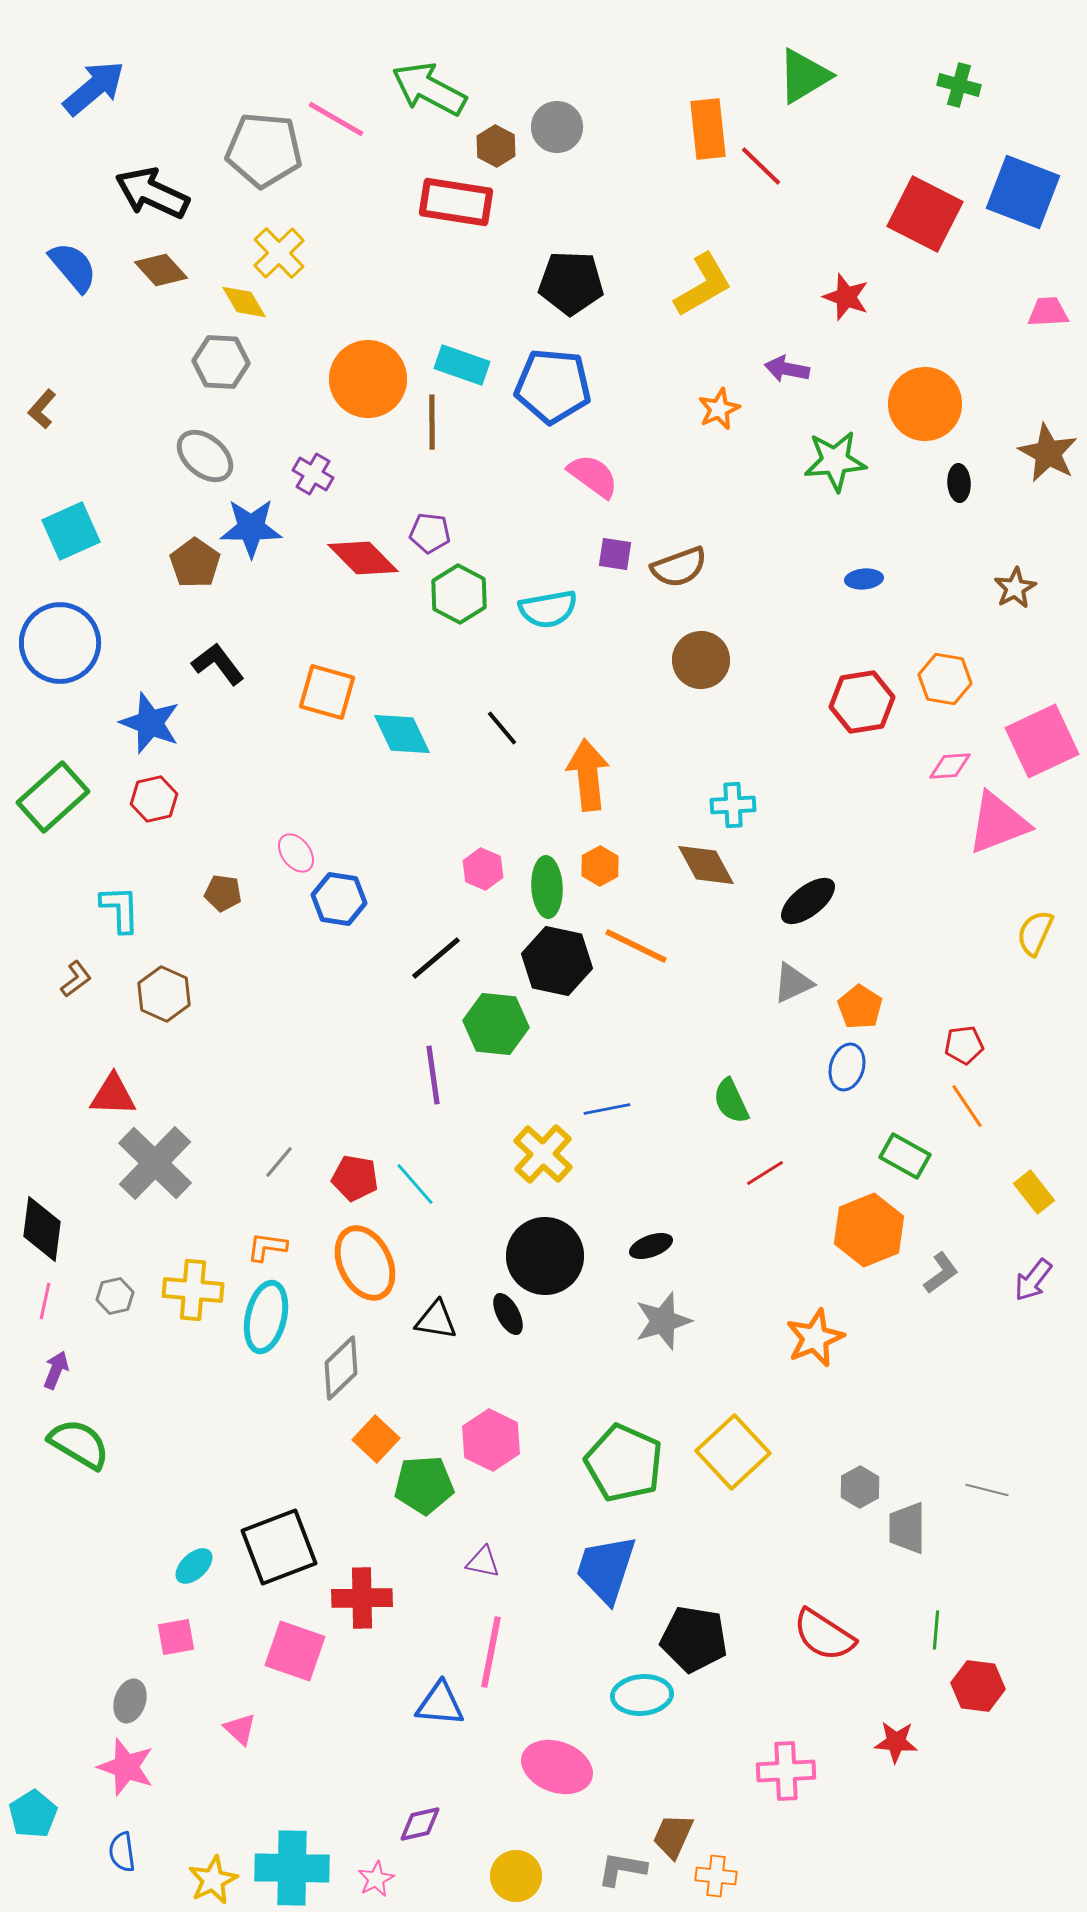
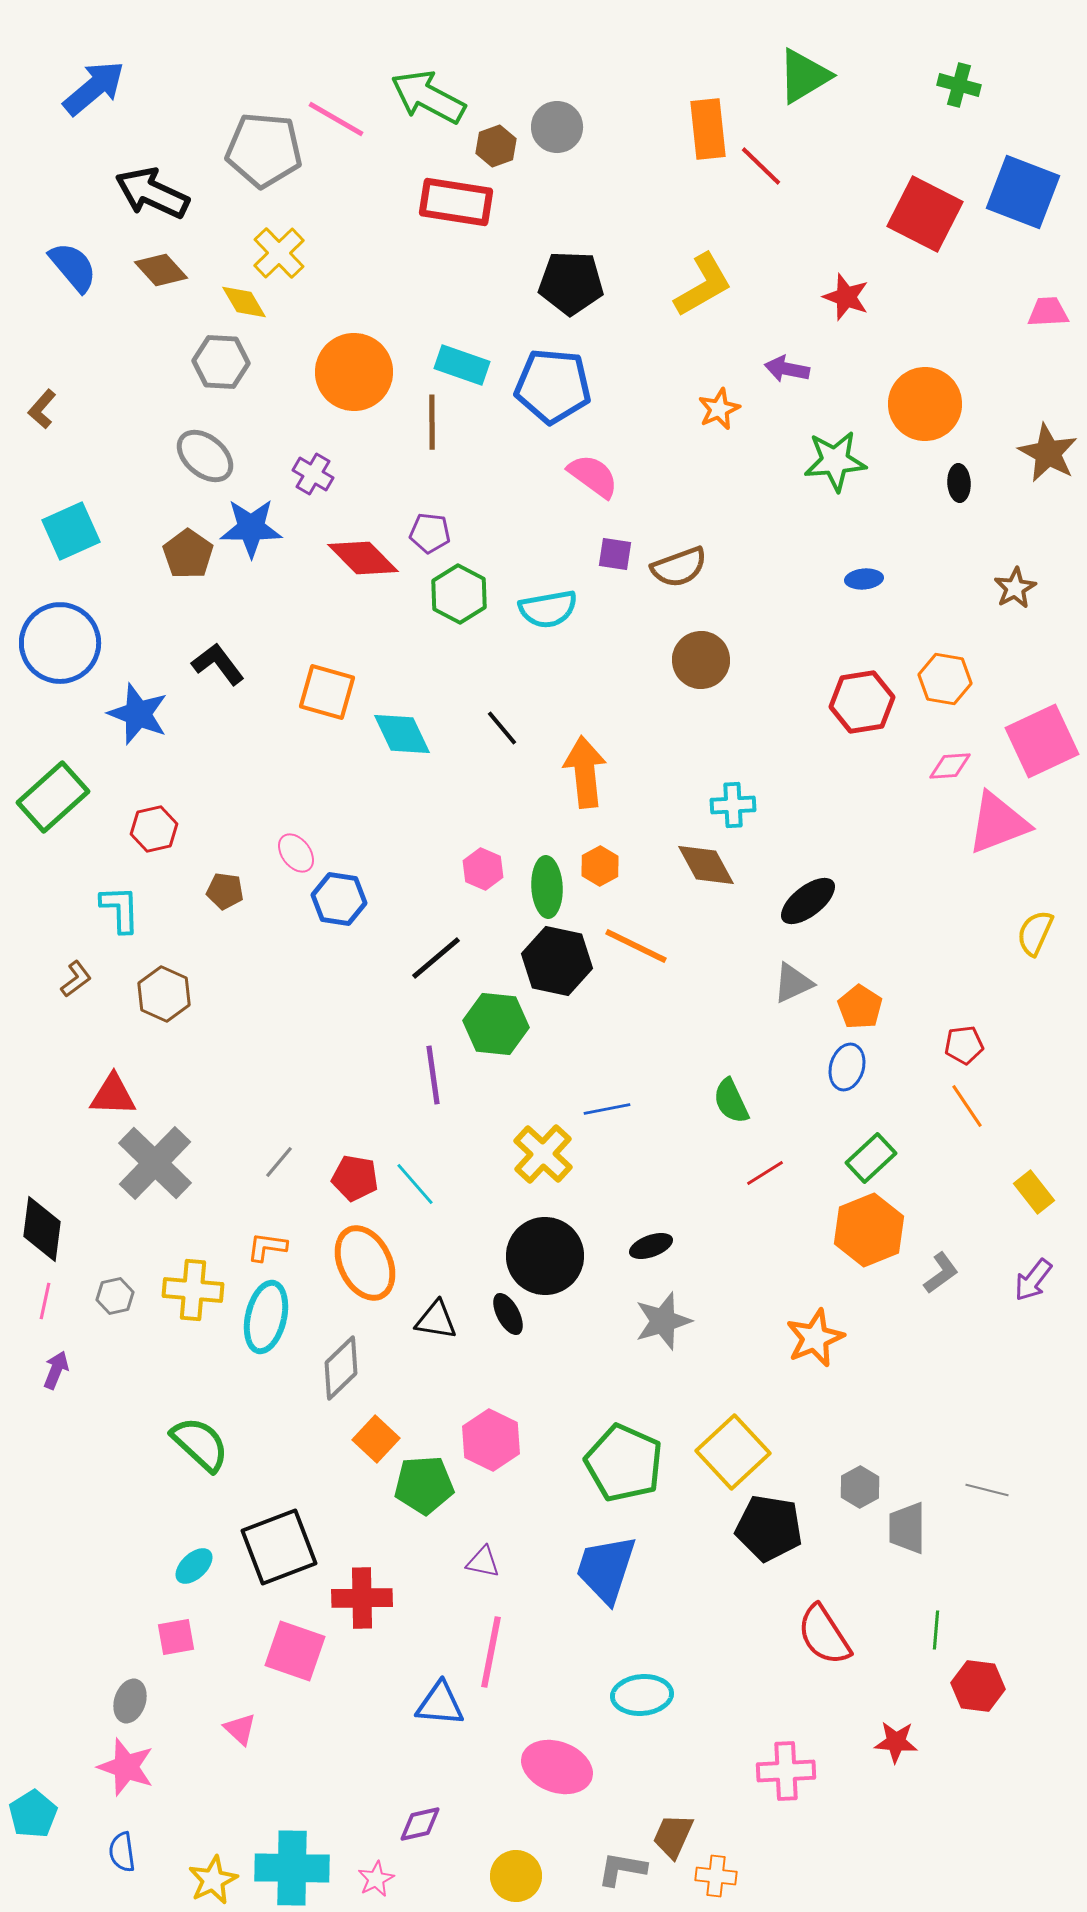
green arrow at (429, 89): moved 1 px left, 8 px down
brown hexagon at (496, 146): rotated 12 degrees clockwise
orange circle at (368, 379): moved 14 px left, 7 px up
brown pentagon at (195, 563): moved 7 px left, 9 px up
blue star at (150, 723): moved 12 px left, 9 px up
orange arrow at (588, 775): moved 3 px left, 3 px up
red hexagon at (154, 799): moved 30 px down
brown pentagon at (223, 893): moved 2 px right, 2 px up
green rectangle at (905, 1156): moved 34 px left, 2 px down; rotated 72 degrees counterclockwise
green semicircle at (79, 1444): moved 121 px right; rotated 12 degrees clockwise
red semicircle at (824, 1635): rotated 24 degrees clockwise
black pentagon at (694, 1639): moved 75 px right, 111 px up
